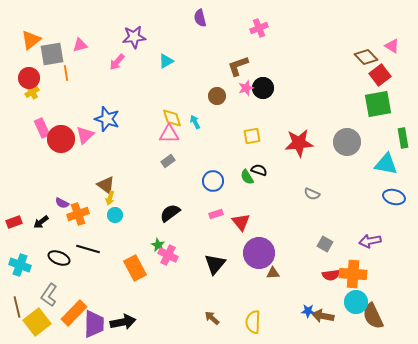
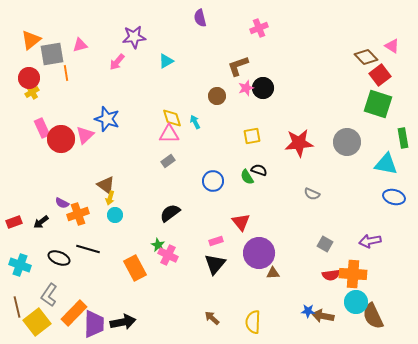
green square at (378, 104): rotated 28 degrees clockwise
pink rectangle at (216, 214): moved 27 px down
